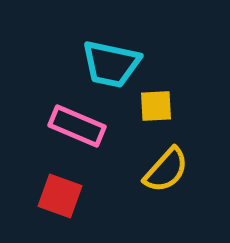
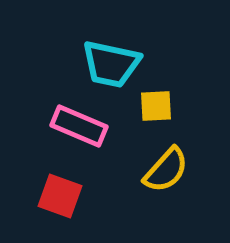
pink rectangle: moved 2 px right
